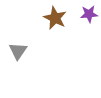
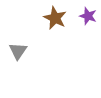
purple star: moved 1 px left, 2 px down; rotated 24 degrees clockwise
